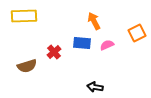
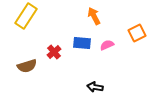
yellow rectangle: moved 2 px right; rotated 55 degrees counterclockwise
orange arrow: moved 5 px up
